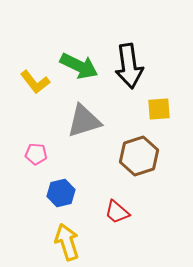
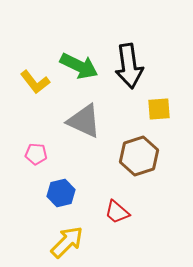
gray triangle: rotated 42 degrees clockwise
yellow arrow: rotated 63 degrees clockwise
